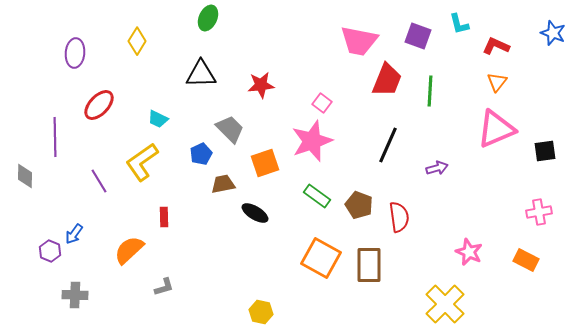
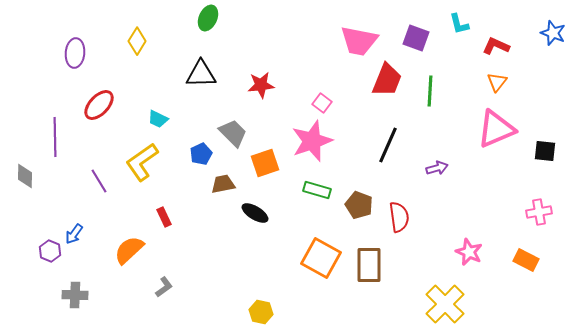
purple square at (418, 36): moved 2 px left, 2 px down
gray trapezoid at (230, 129): moved 3 px right, 4 px down
black square at (545, 151): rotated 15 degrees clockwise
green rectangle at (317, 196): moved 6 px up; rotated 20 degrees counterclockwise
red rectangle at (164, 217): rotated 24 degrees counterclockwise
gray L-shape at (164, 287): rotated 20 degrees counterclockwise
